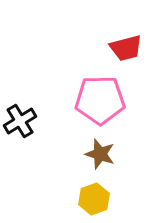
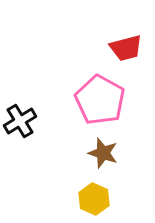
pink pentagon: rotated 30 degrees clockwise
brown star: moved 3 px right, 1 px up
yellow hexagon: rotated 16 degrees counterclockwise
